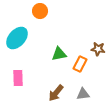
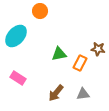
cyan ellipse: moved 1 px left, 2 px up
orange rectangle: moved 1 px up
pink rectangle: rotated 56 degrees counterclockwise
